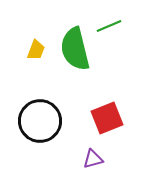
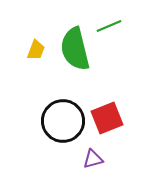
black circle: moved 23 px right
